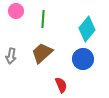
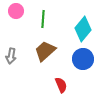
cyan diamond: moved 4 px left
brown trapezoid: moved 3 px right, 2 px up
